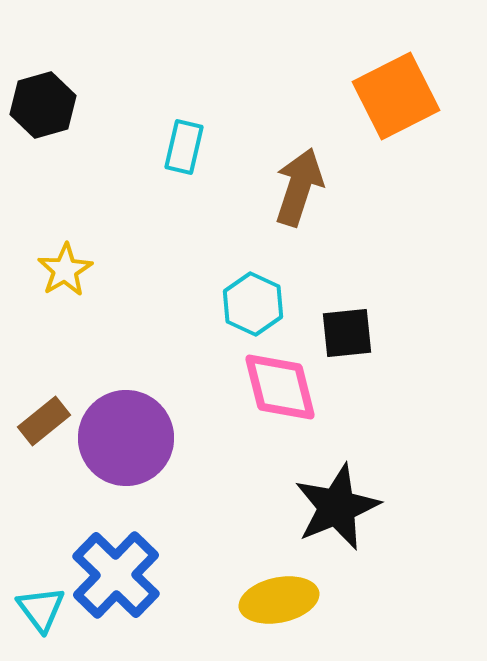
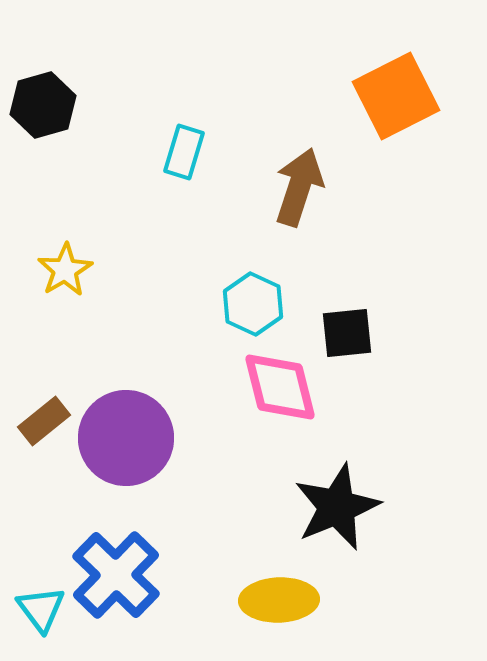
cyan rectangle: moved 5 px down; rotated 4 degrees clockwise
yellow ellipse: rotated 10 degrees clockwise
